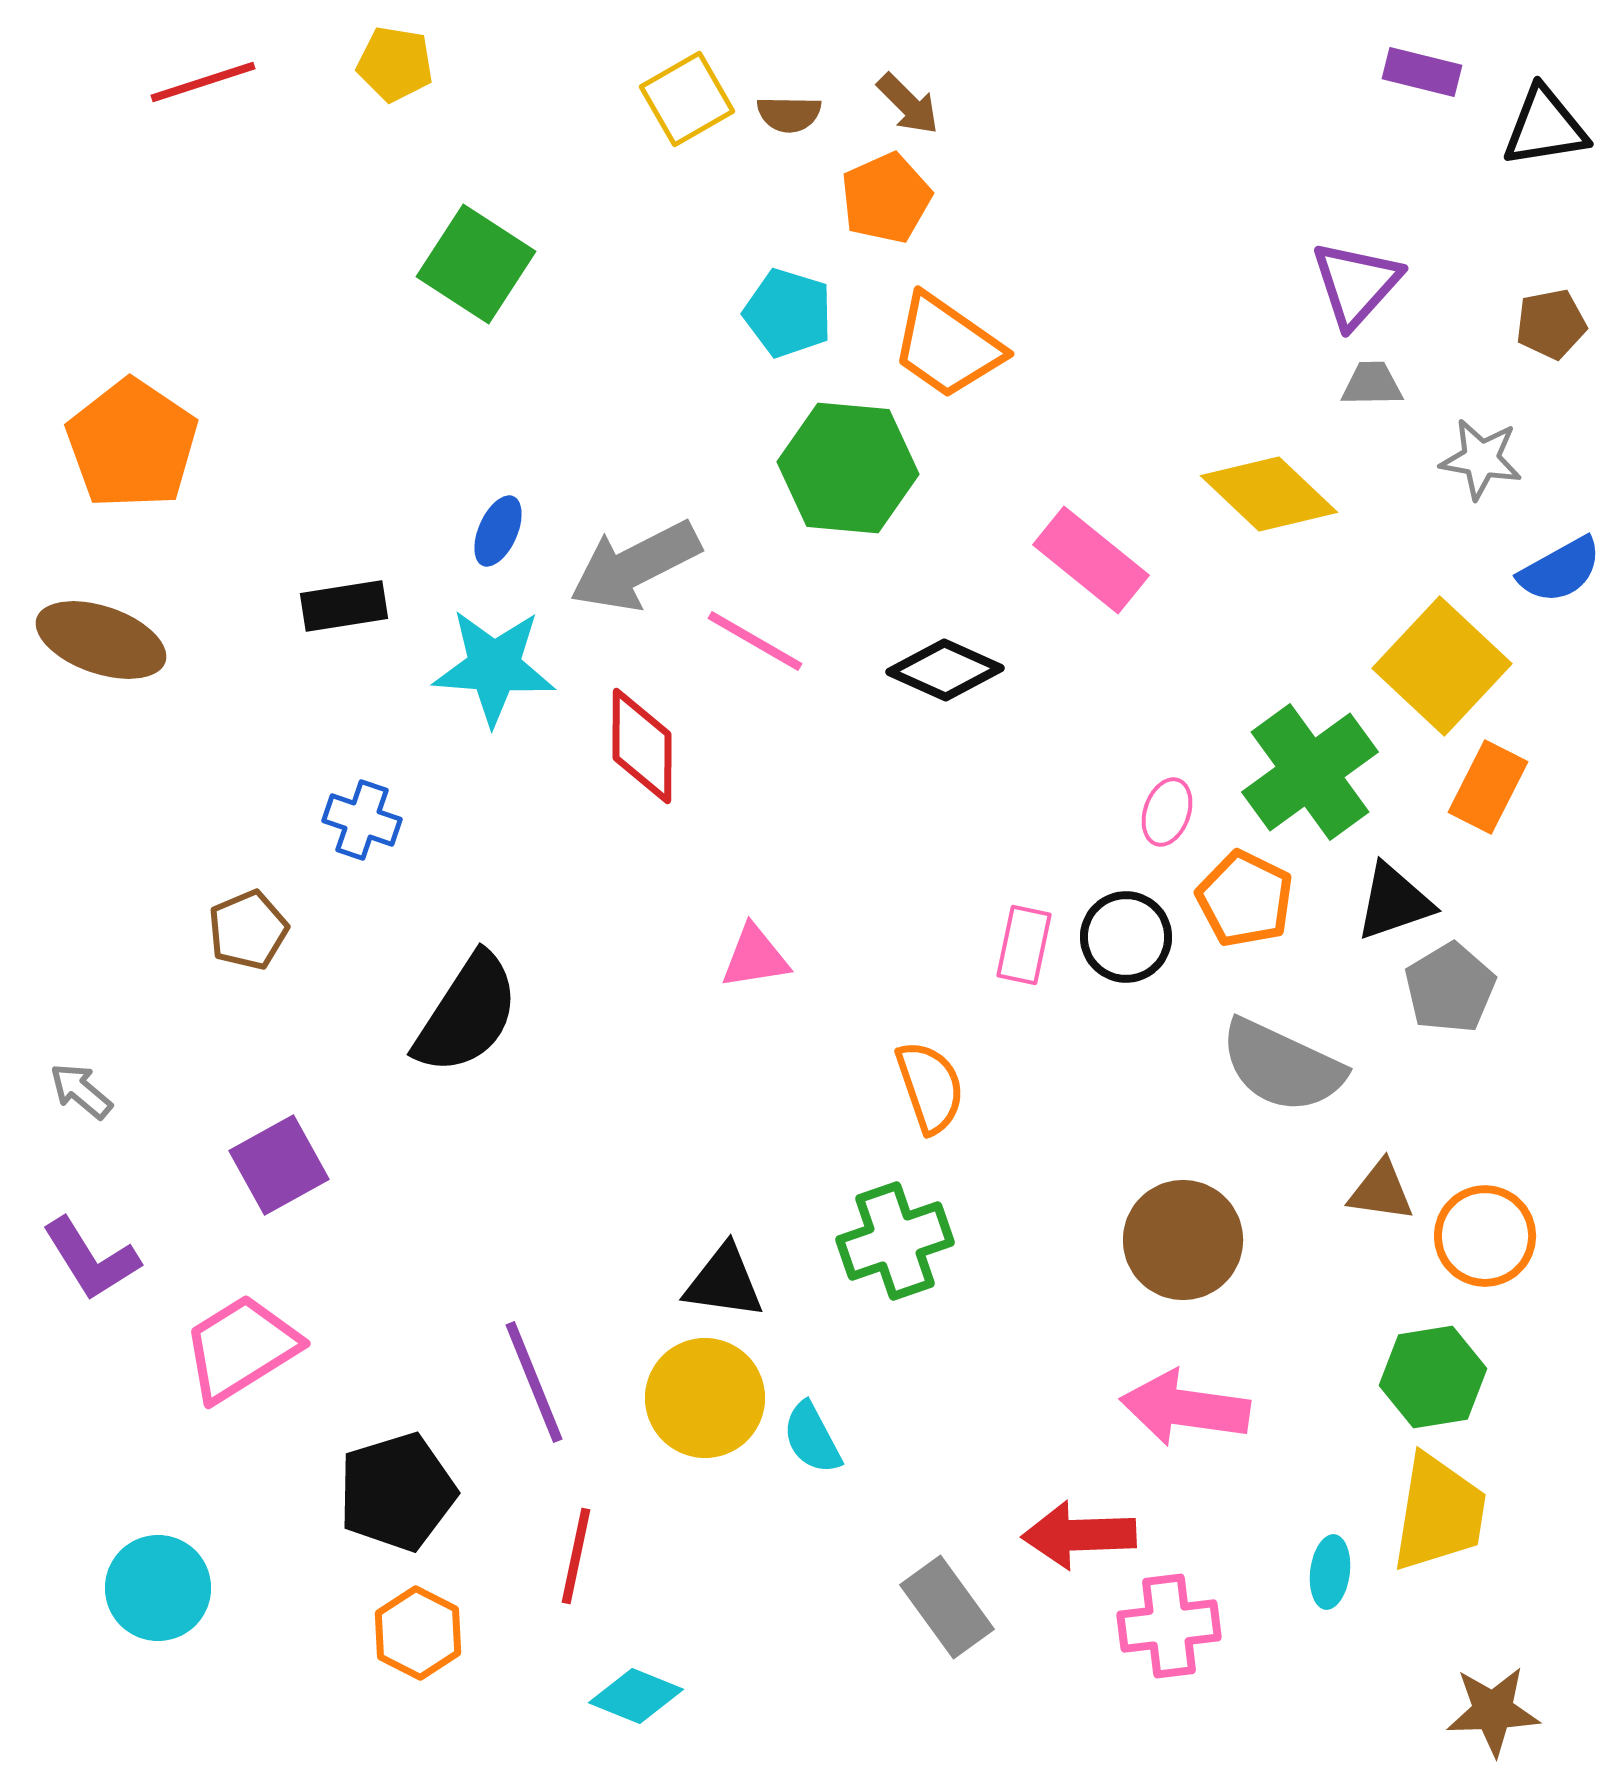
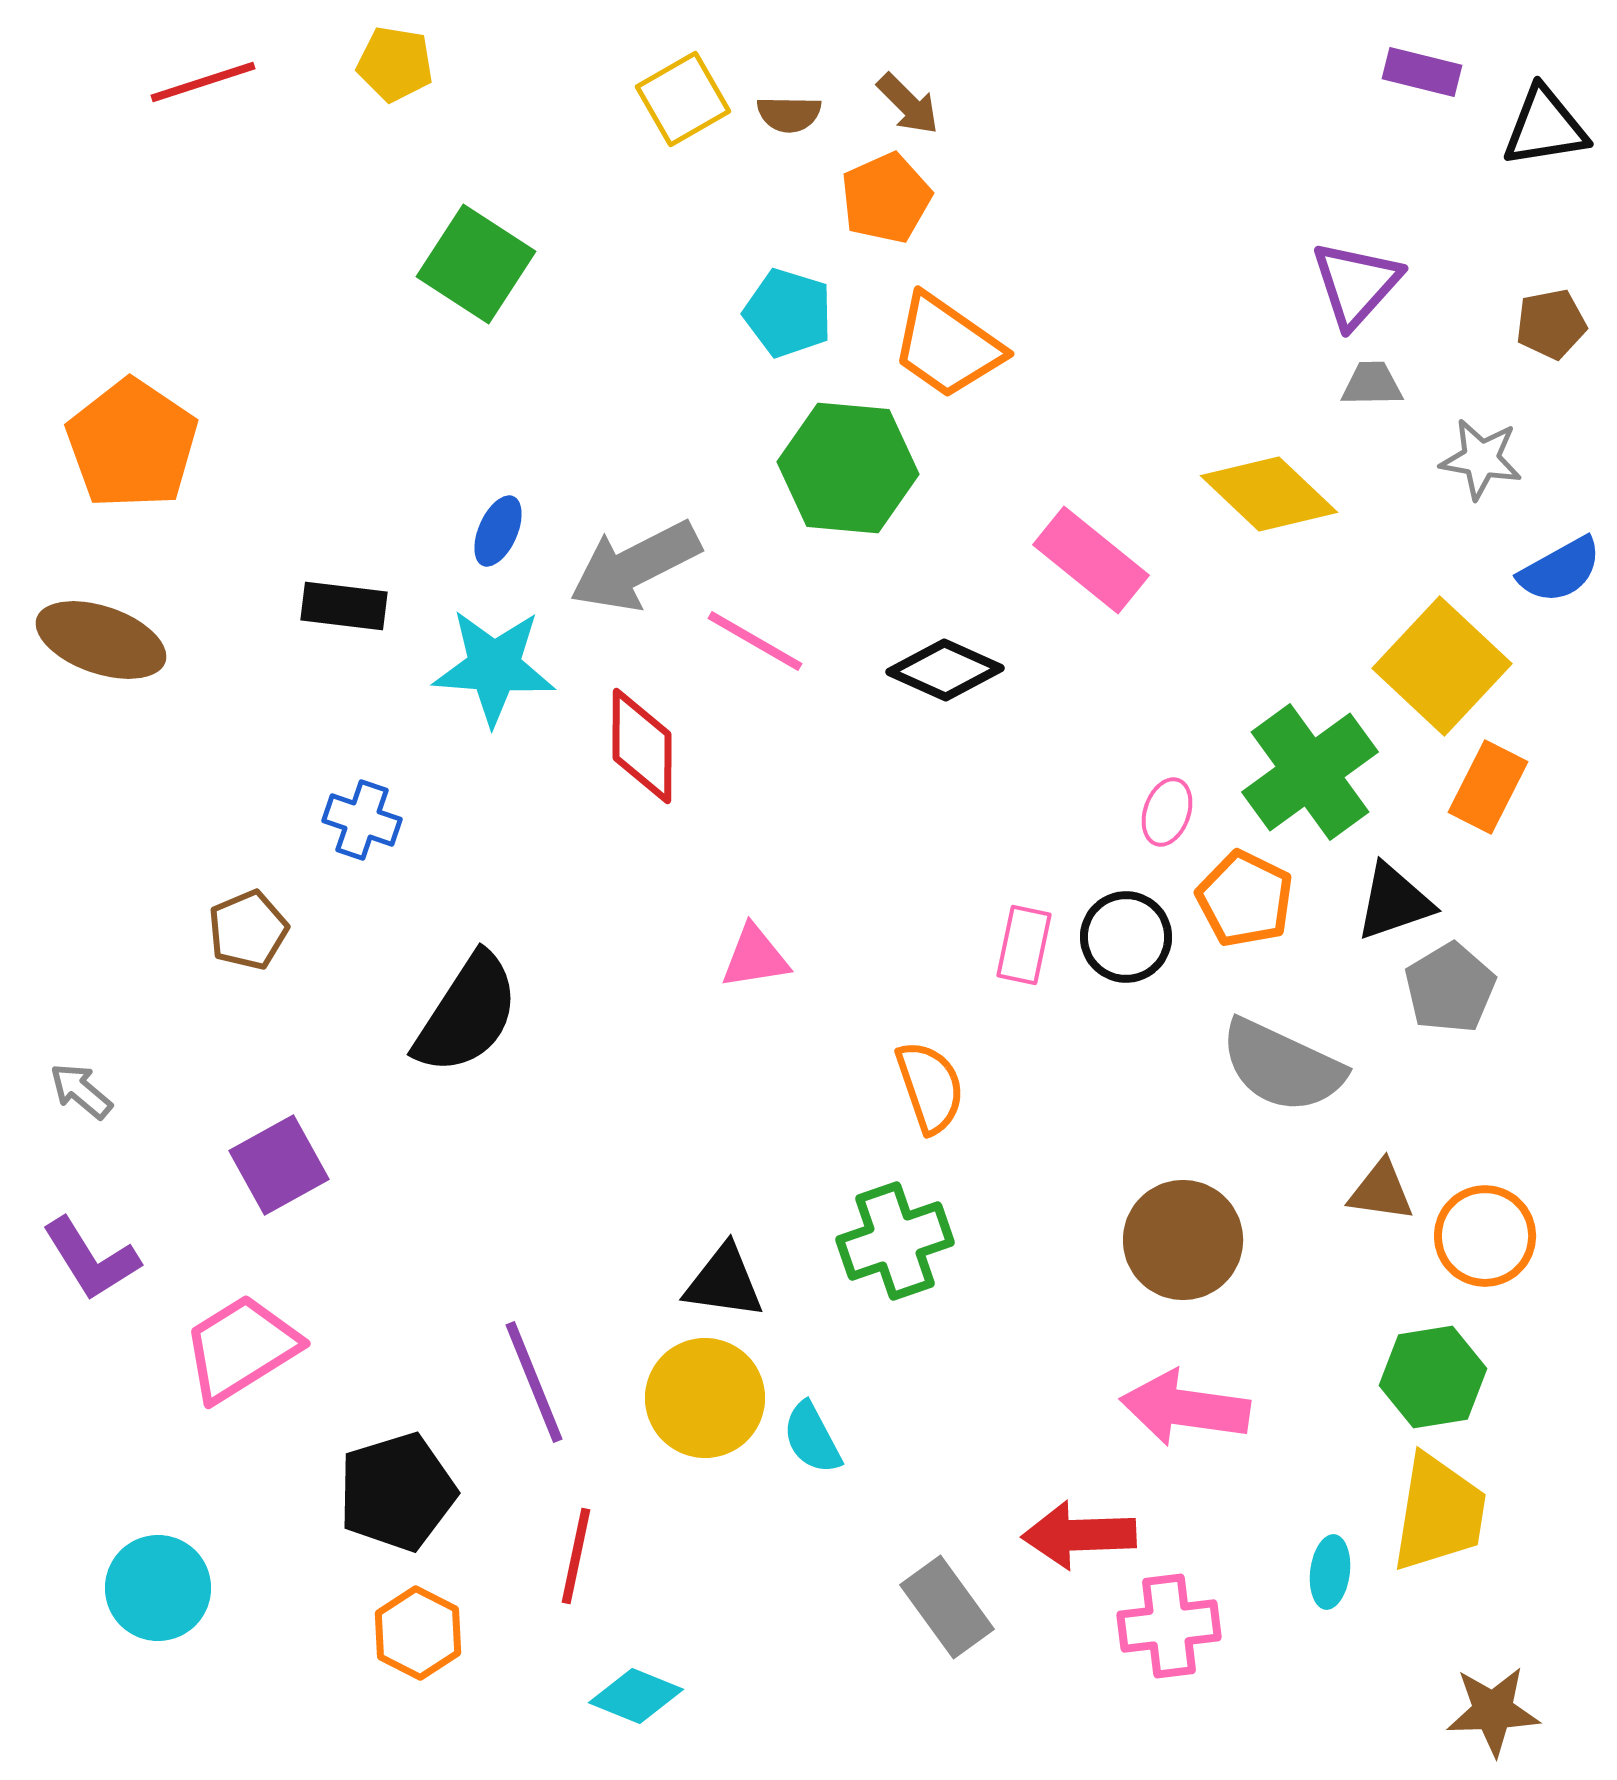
yellow square at (687, 99): moved 4 px left
black rectangle at (344, 606): rotated 16 degrees clockwise
